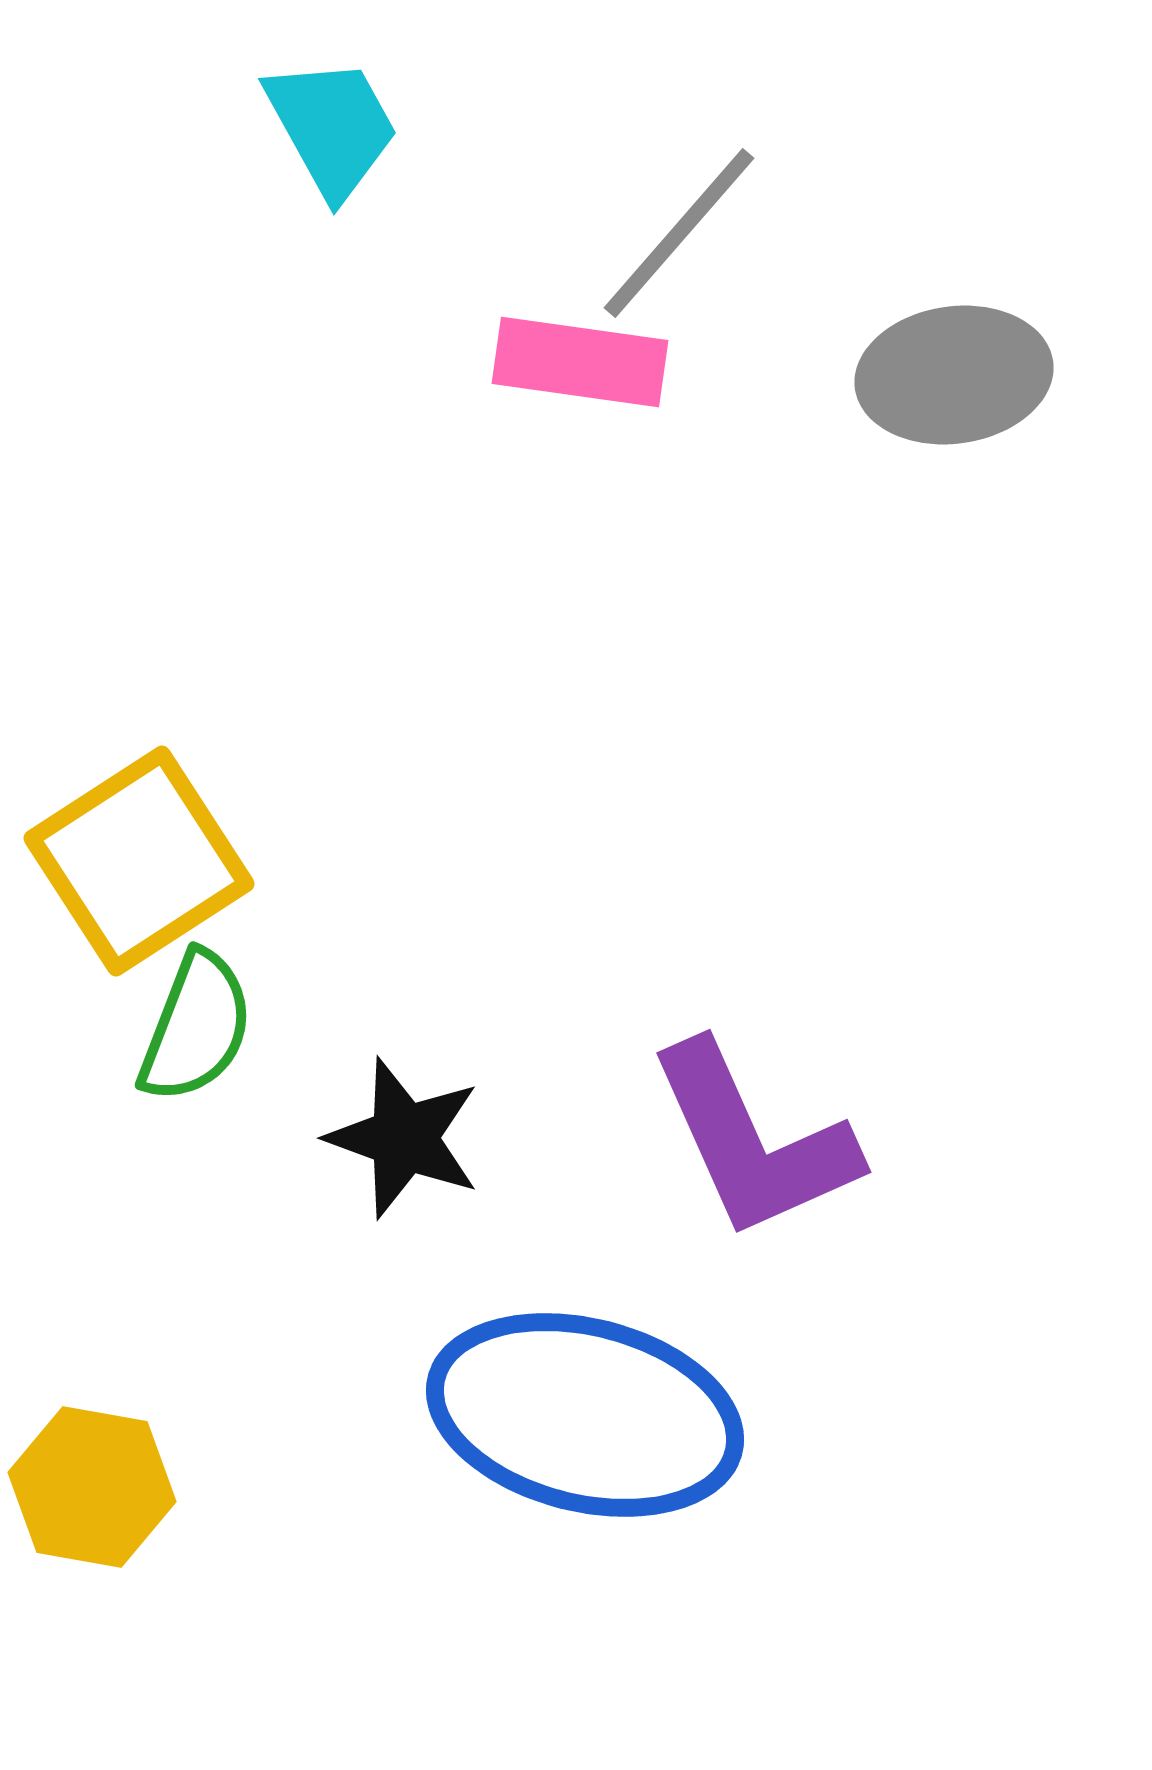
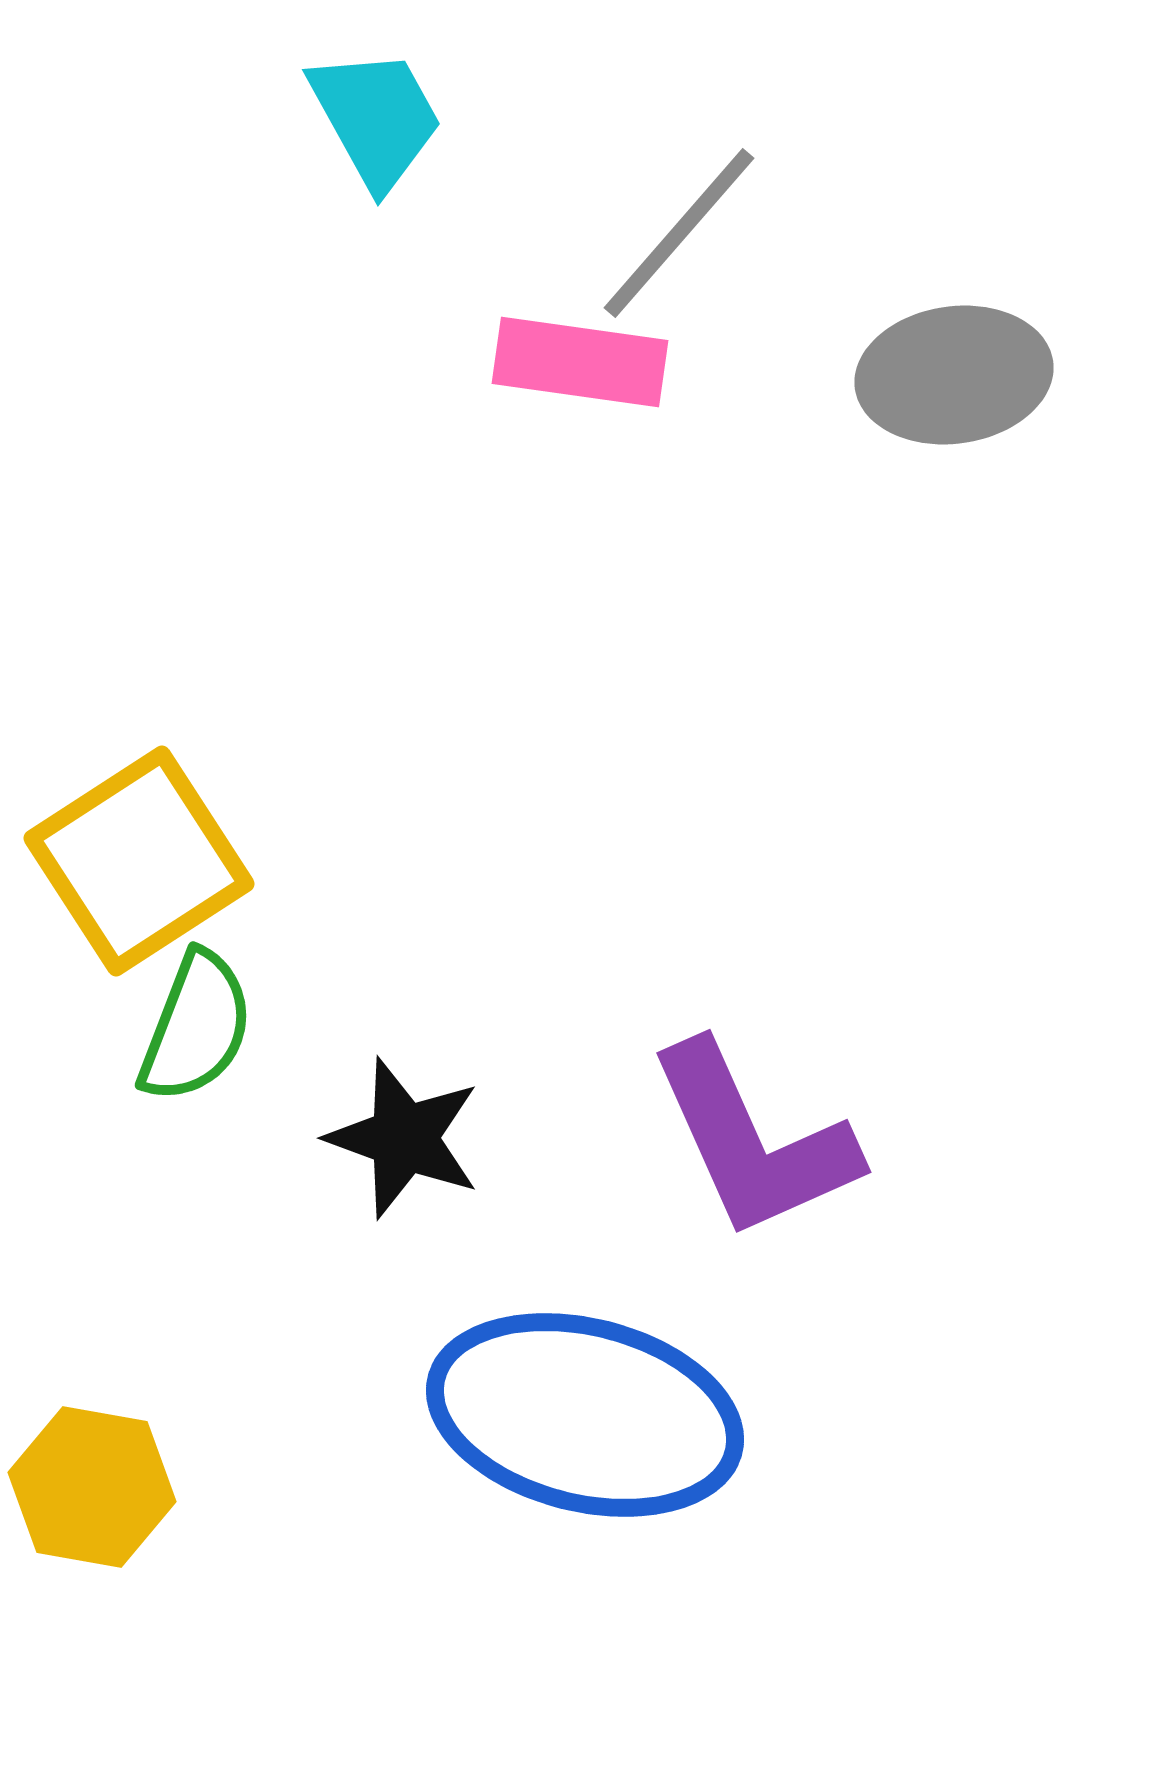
cyan trapezoid: moved 44 px right, 9 px up
